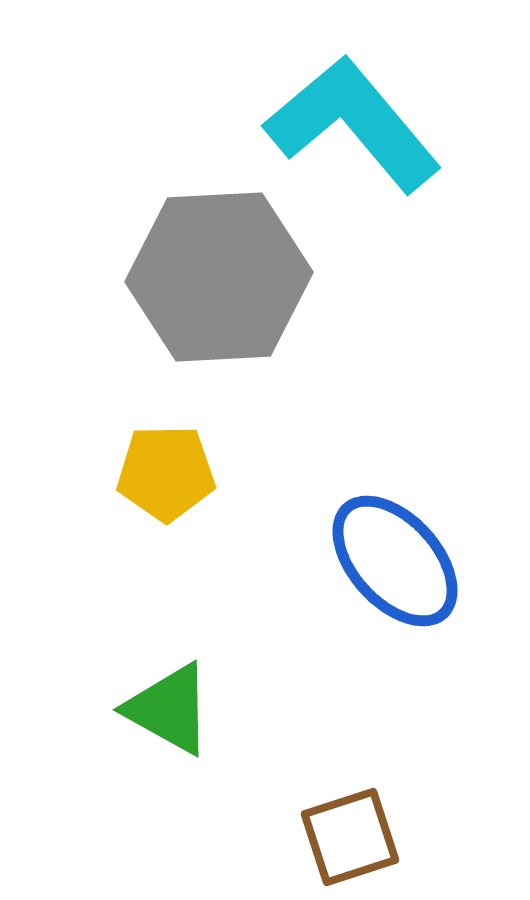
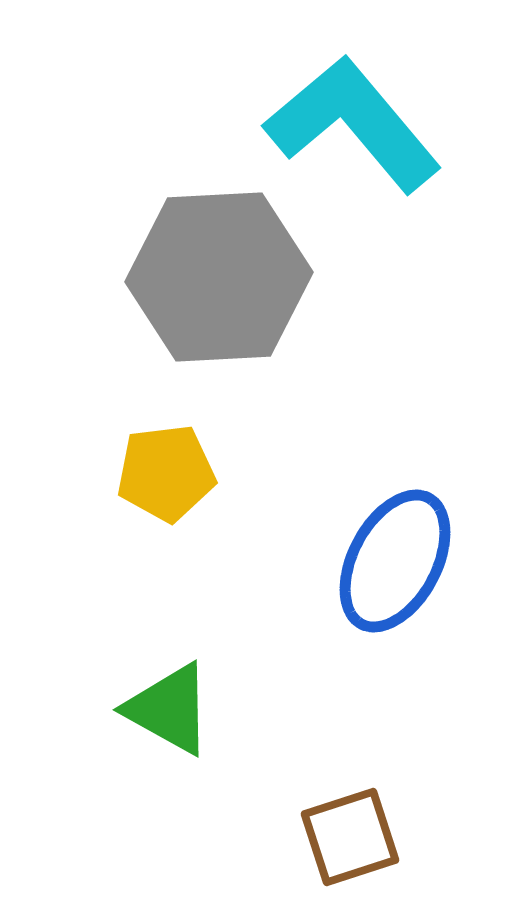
yellow pentagon: rotated 6 degrees counterclockwise
blue ellipse: rotated 70 degrees clockwise
